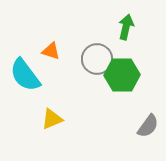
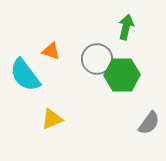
gray semicircle: moved 1 px right, 3 px up
